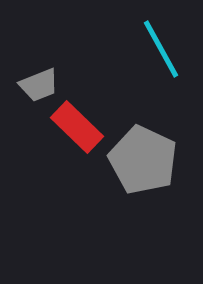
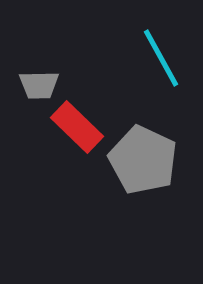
cyan line: moved 9 px down
gray trapezoid: rotated 21 degrees clockwise
